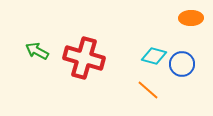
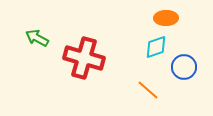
orange ellipse: moved 25 px left
green arrow: moved 13 px up
cyan diamond: moved 2 px right, 9 px up; rotated 35 degrees counterclockwise
blue circle: moved 2 px right, 3 px down
